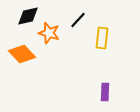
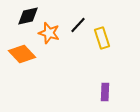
black line: moved 5 px down
yellow rectangle: rotated 25 degrees counterclockwise
